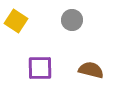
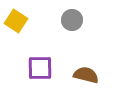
brown semicircle: moved 5 px left, 5 px down
